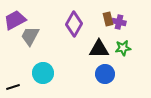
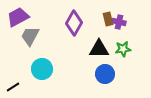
purple trapezoid: moved 3 px right, 3 px up
purple diamond: moved 1 px up
green star: moved 1 px down
cyan circle: moved 1 px left, 4 px up
black line: rotated 16 degrees counterclockwise
